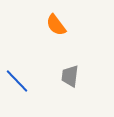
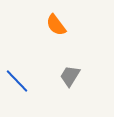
gray trapezoid: rotated 25 degrees clockwise
